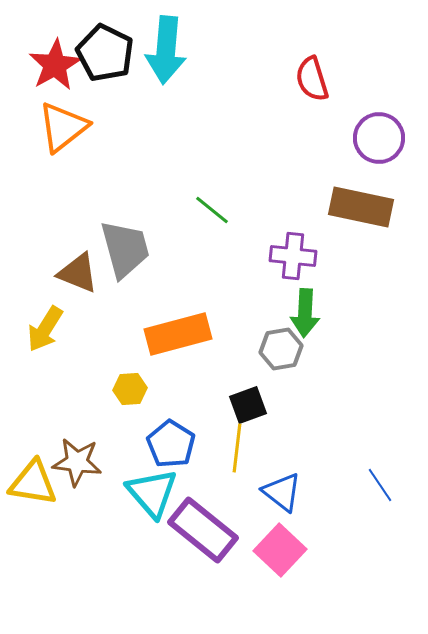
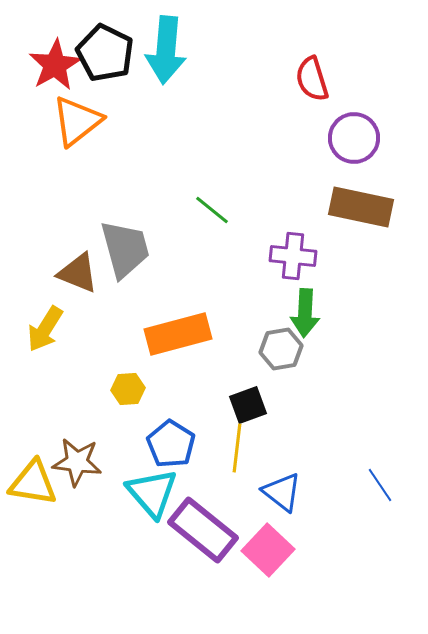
orange triangle: moved 14 px right, 6 px up
purple circle: moved 25 px left
yellow hexagon: moved 2 px left
pink square: moved 12 px left
